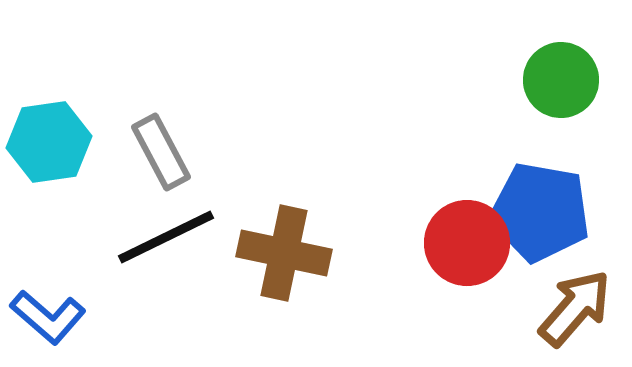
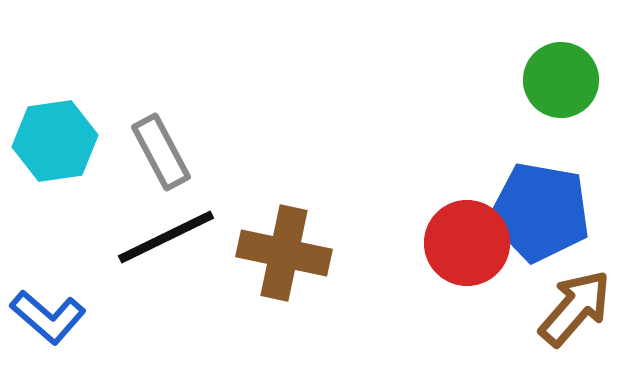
cyan hexagon: moved 6 px right, 1 px up
